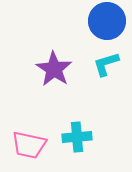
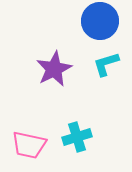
blue circle: moved 7 px left
purple star: rotated 12 degrees clockwise
cyan cross: rotated 12 degrees counterclockwise
